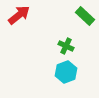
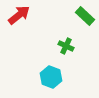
cyan hexagon: moved 15 px left, 5 px down; rotated 20 degrees counterclockwise
